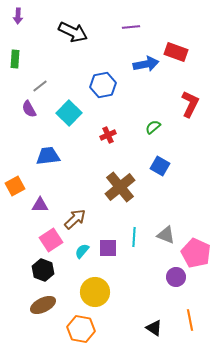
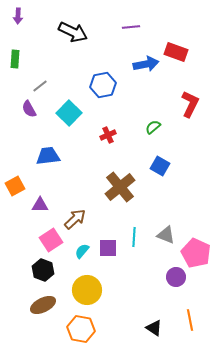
yellow circle: moved 8 px left, 2 px up
